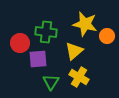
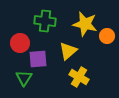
green cross: moved 1 px left, 11 px up
yellow triangle: moved 6 px left
green triangle: moved 27 px left, 4 px up
